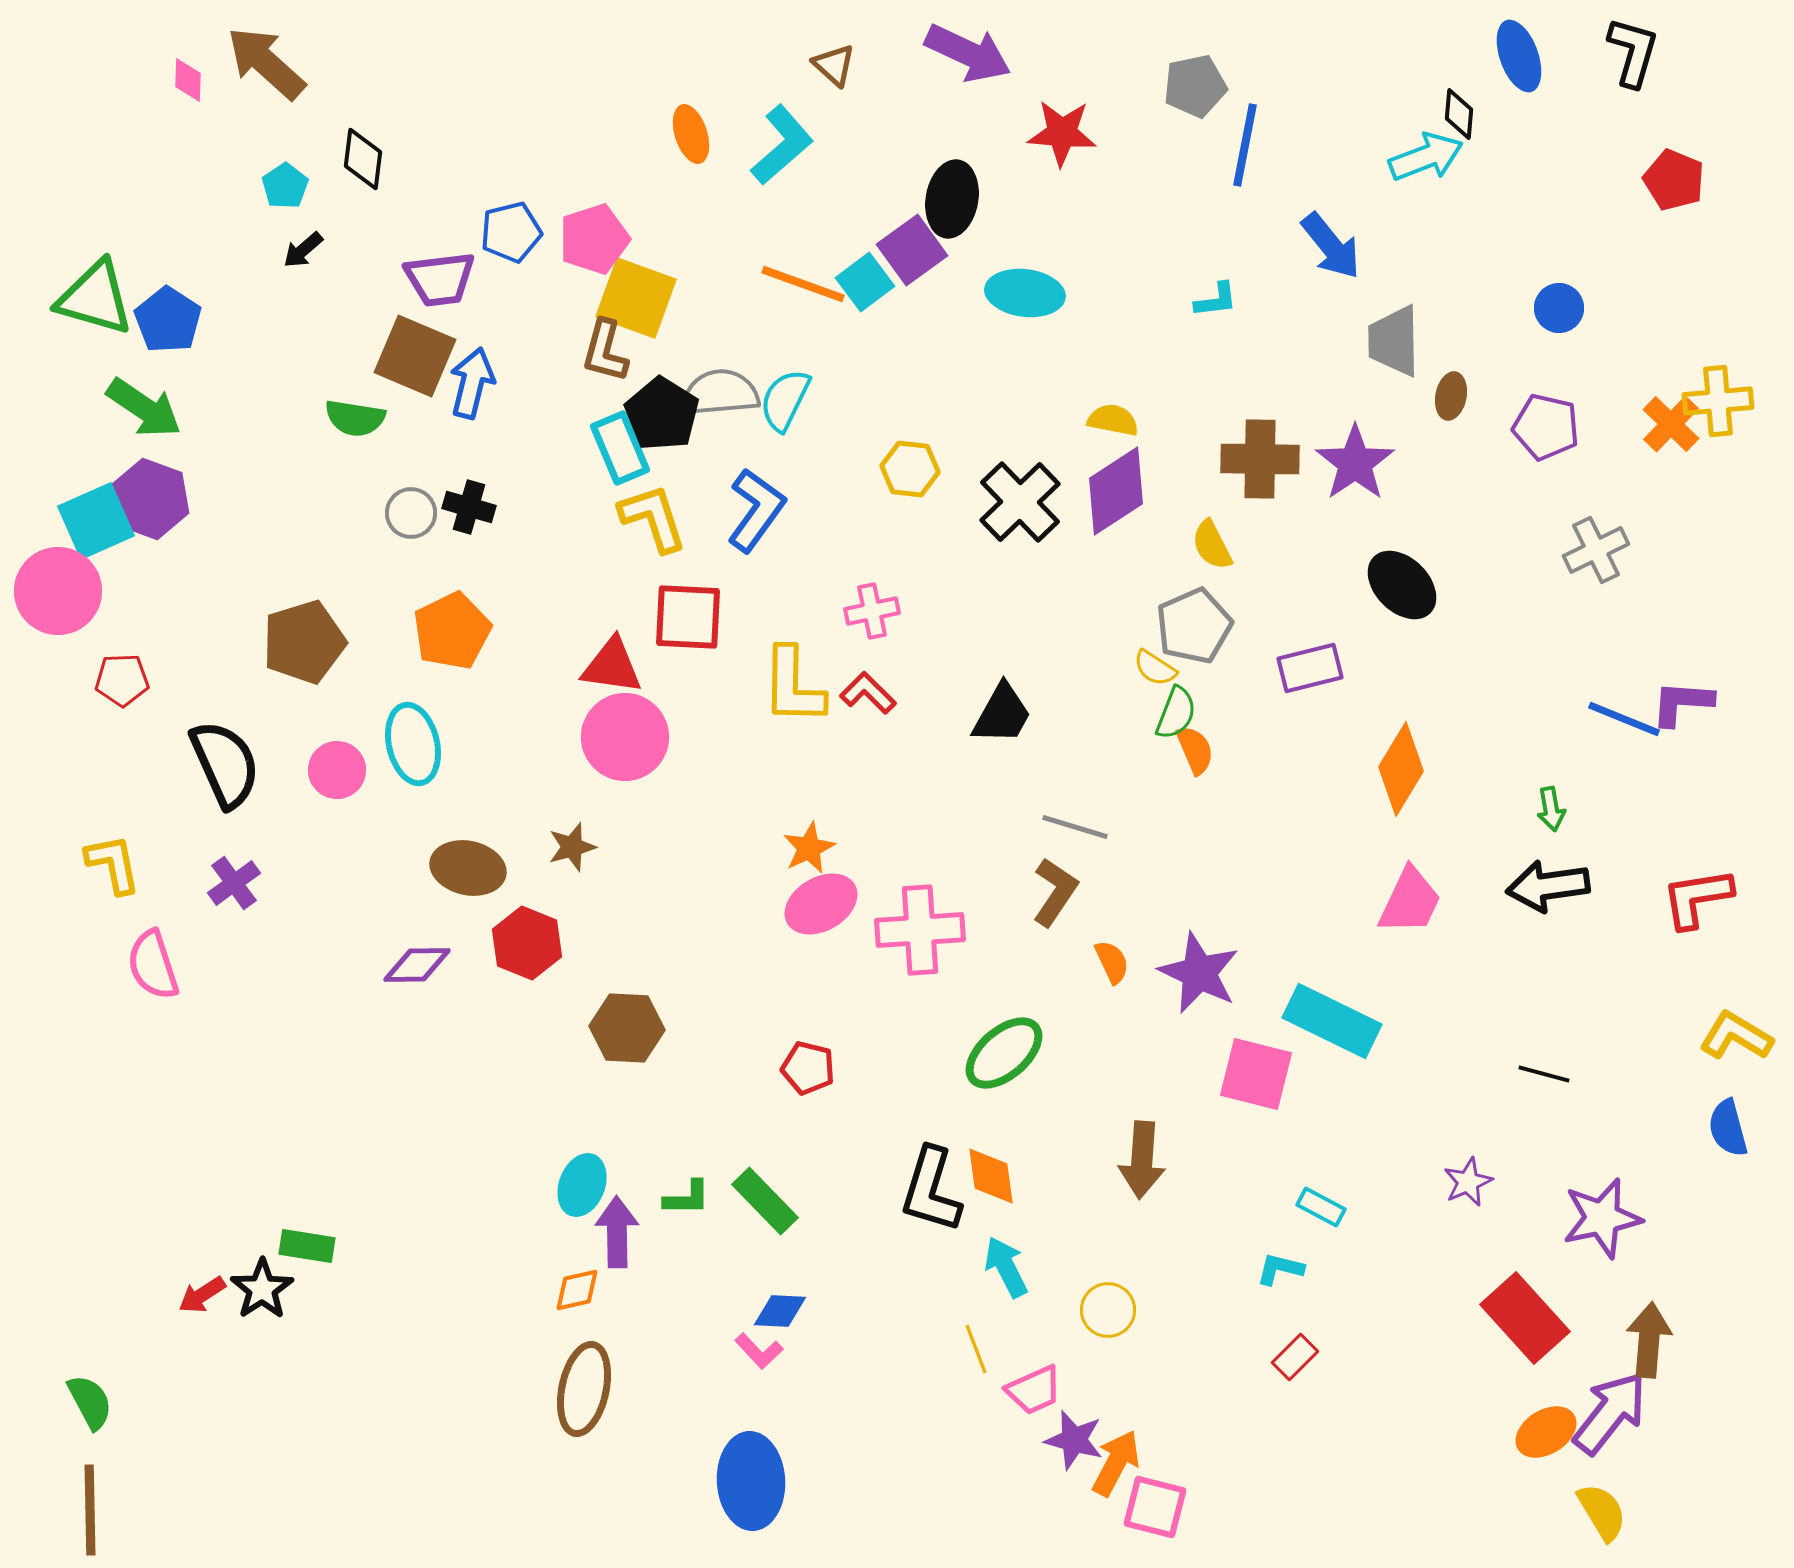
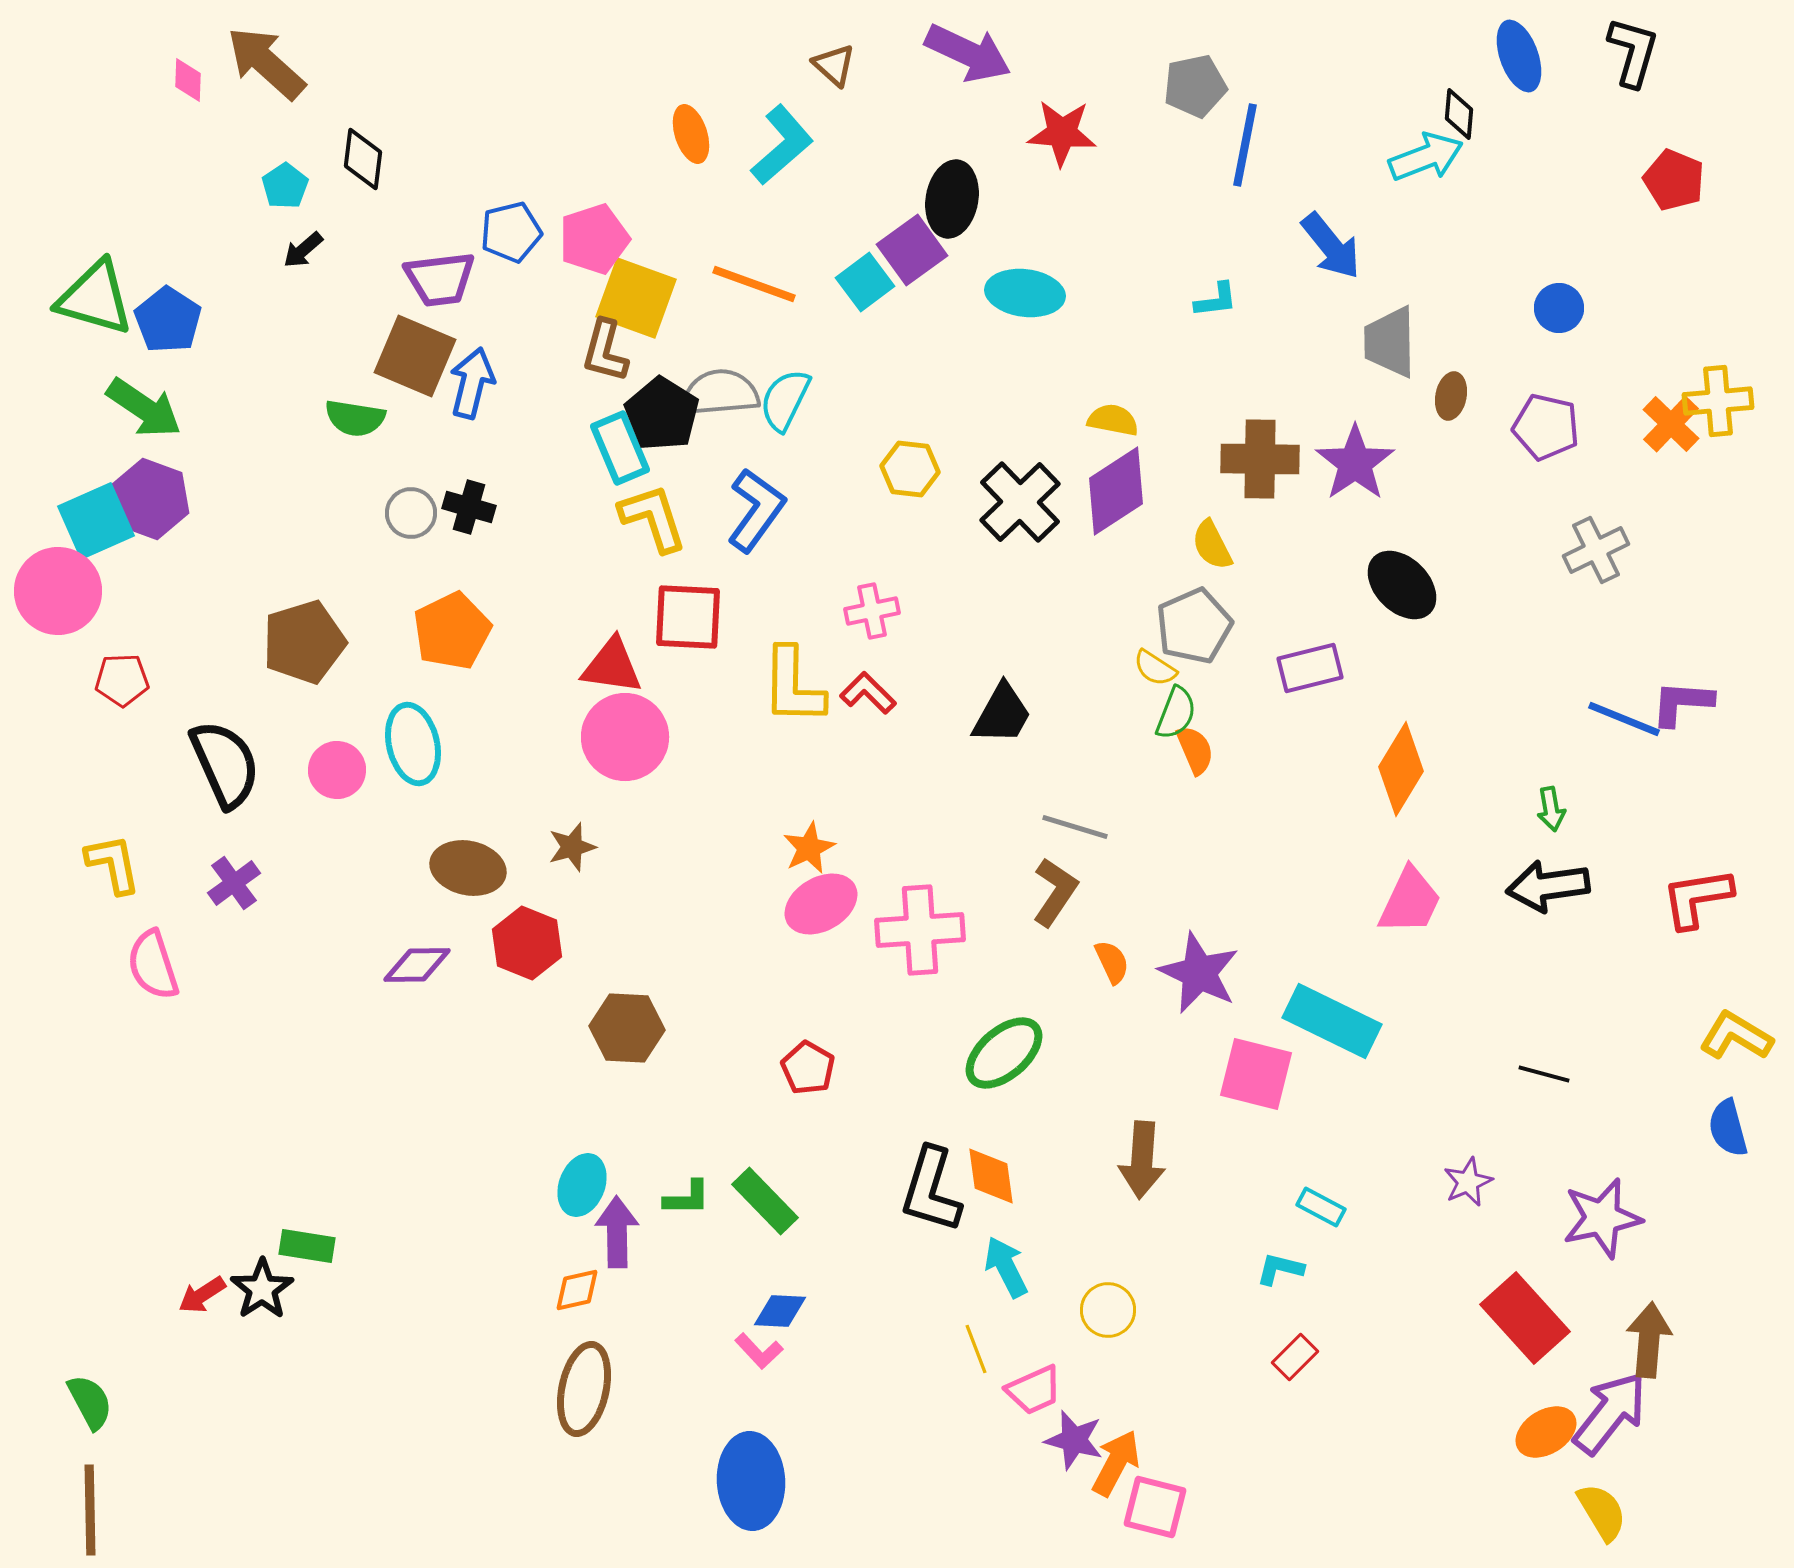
orange line at (803, 284): moved 49 px left
gray trapezoid at (1394, 341): moved 4 px left, 1 px down
red pentagon at (808, 1068): rotated 16 degrees clockwise
